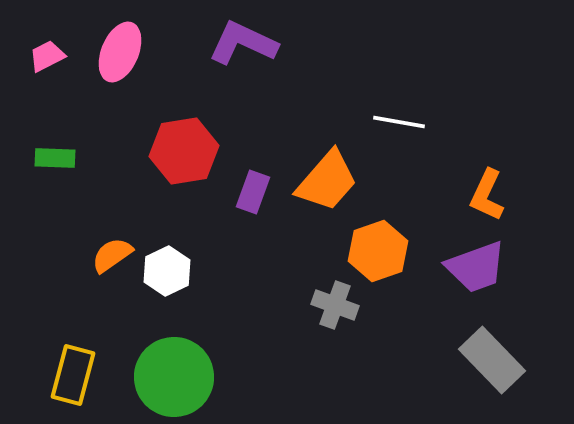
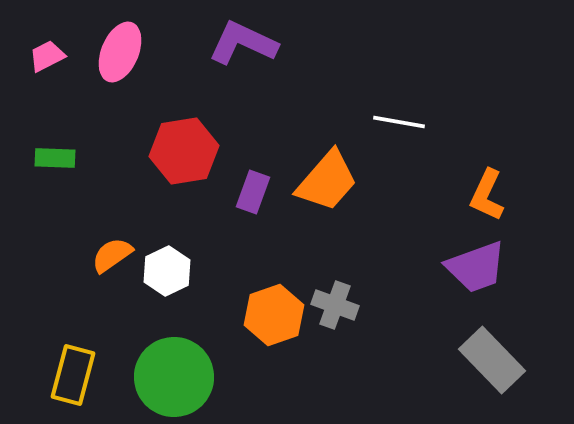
orange hexagon: moved 104 px left, 64 px down
